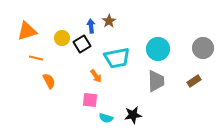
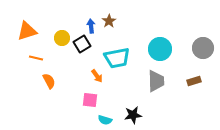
cyan circle: moved 2 px right
orange arrow: moved 1 px right
brown rectangle: rotated 16 degrees clockwise
cyan semicircle: moved 1 px left, 2 px down
